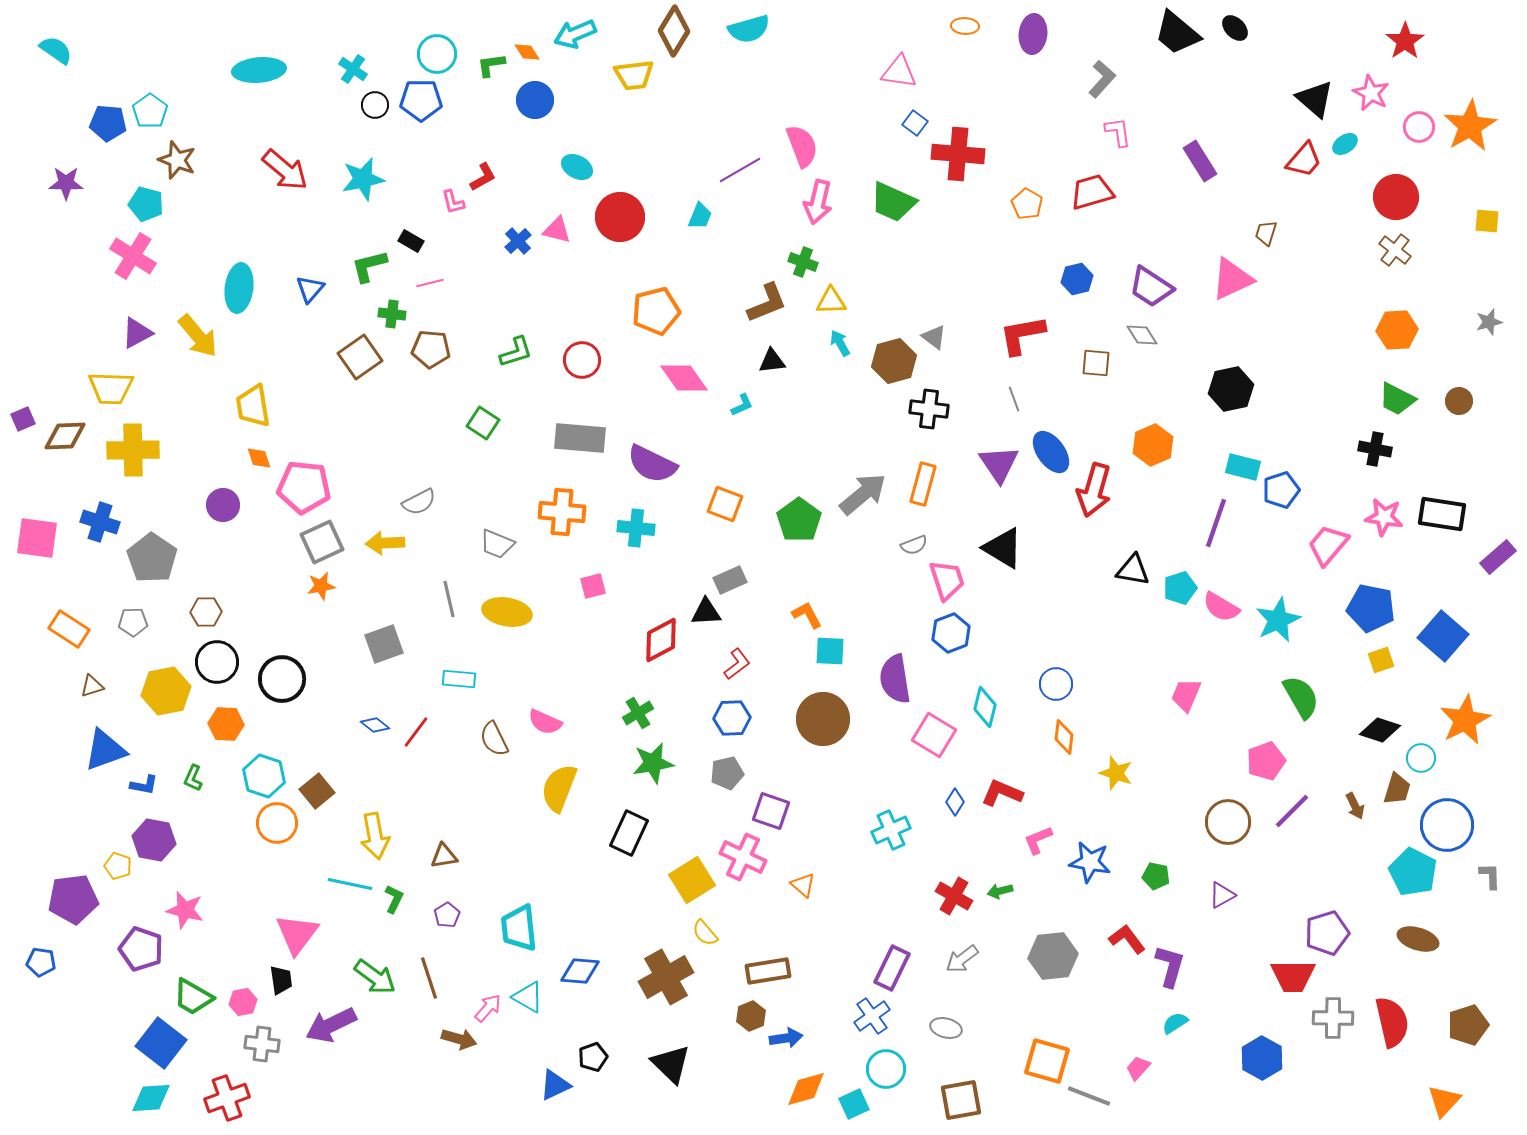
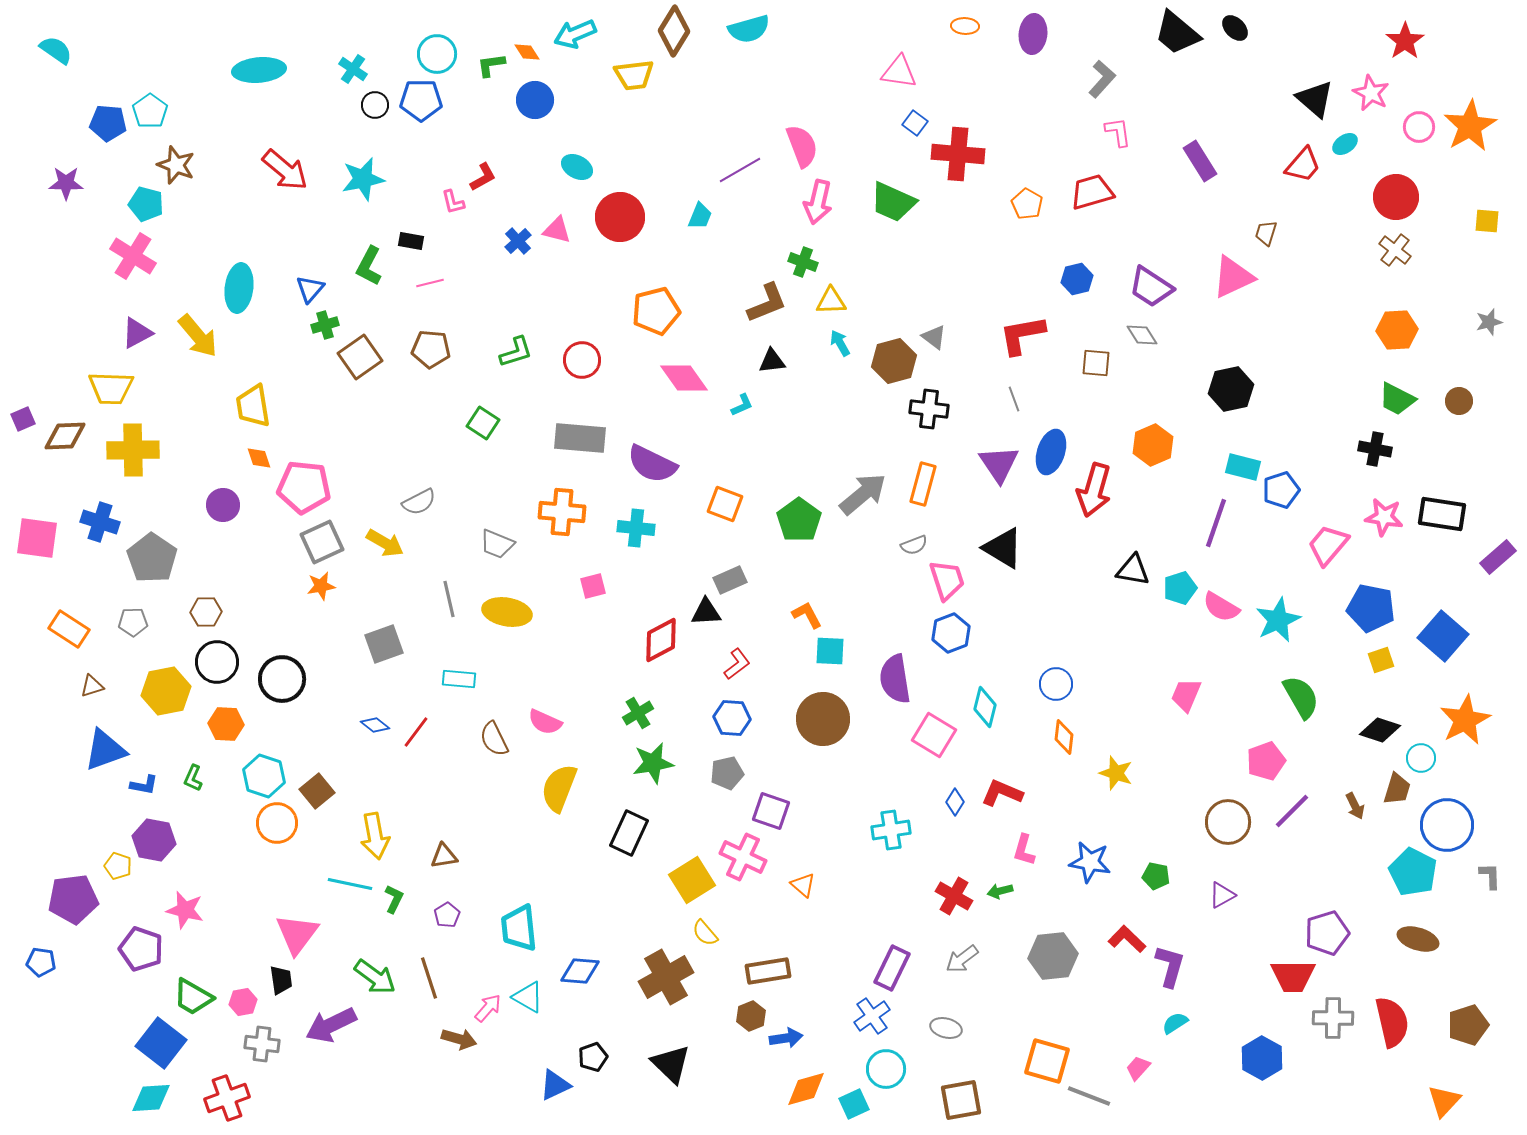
brown star at (177, 160): moved 1 px left, 5 px down
red trapezoid at (1304, 160): moved 1 px left, 5 px down
black rectangle at (411, 241): rotated 20 degrees counterclockwise
green L-shape at (369, 266): rotated 48 degrees counterclockwise
pink triangle at (1232, 279): moved 1 px right, 2 px up
green cross at (392, 314): moved 67 px left, 11 px down; rotated 24 degrees counterclockwise
blue ellipse at (1051, 452): rotated 54 degrees clockwise
yellow arrow at (385, 543): rotated 147 degrees counterclockwise
blue hexagon at (732, 718): rotated 6 degrees clockwise
cyan cross at (891, 830): rotated 15 degrees clockwise
pink L-shape at (1038, 840): moved 14 px left, 10 px down; rotated 52 degrees counterclockwise
red L-shape at (1127, 939): rotated 9 degrees counterclockwise
